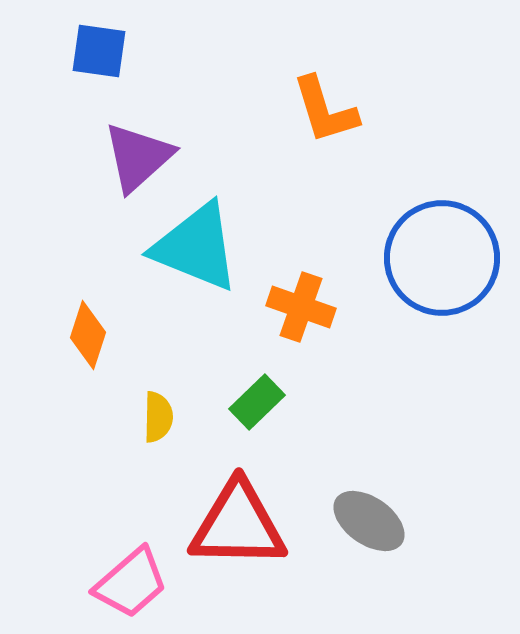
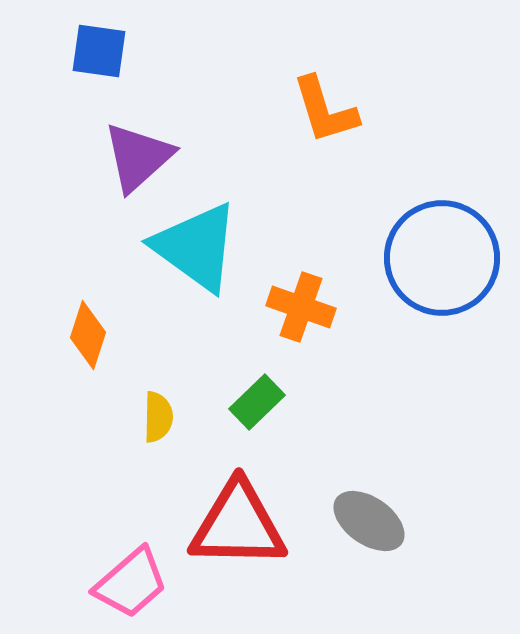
cyan triangle: rotated 14 degrees clockwise
